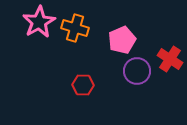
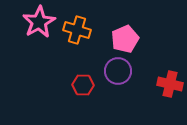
orange cross: moved 2 px right, 2 px down
pink pentagon: moved 3 px right, 1 px up
red cross: moved 25 px down; rotated 20 degrees counterclockwise
purple circle: moved 19 px left
